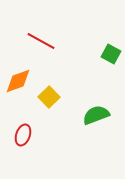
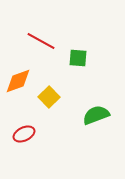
green square: moved 33 px left, 4 px down; rotated 24 degrees counterclockwise
red ellipse: moved 1 px right, 1 px up; rotated 45 degrees clockwise
